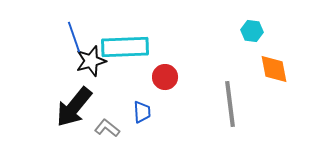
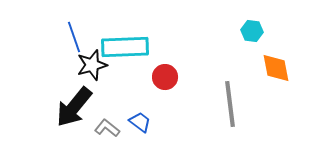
black star: moved 1 px right, 4 px down
orange diamond: moved 2 px right, 1 px up
blue trapezoid: moved 2 px left, 10 px down; rotated 50 degrees counterclockwise
